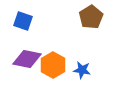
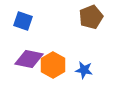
brown pentagon: rotated 10 degrees clockwise
purple diamond: moved 2 px right
blue star: moved 2 px right
